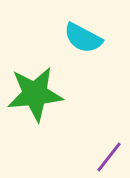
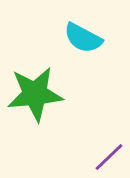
purple line: rotated 8 degrees clockwise
